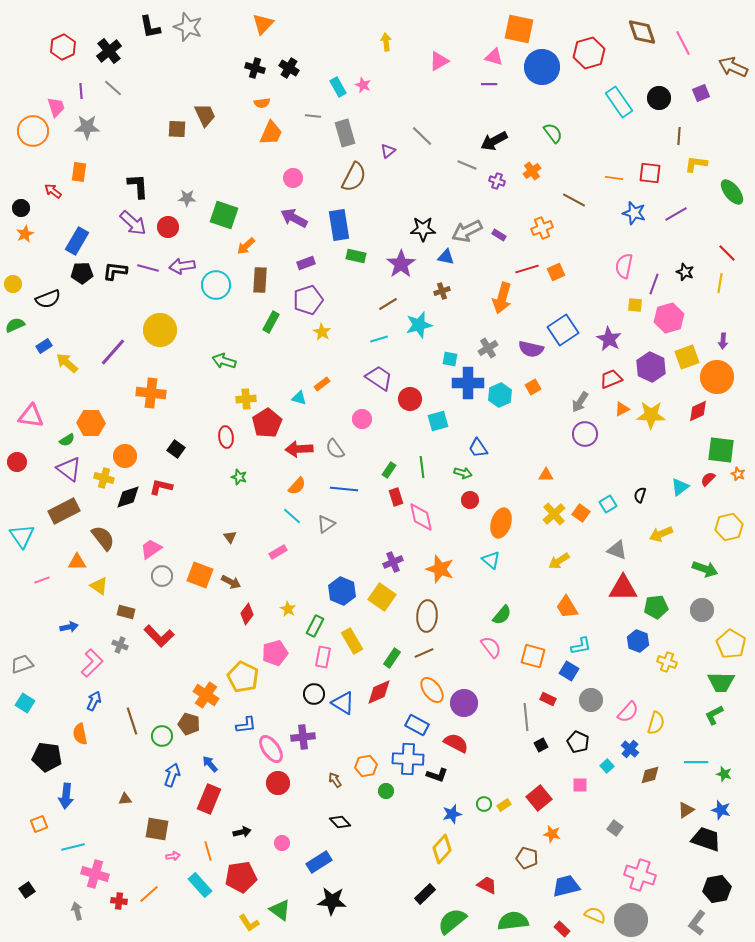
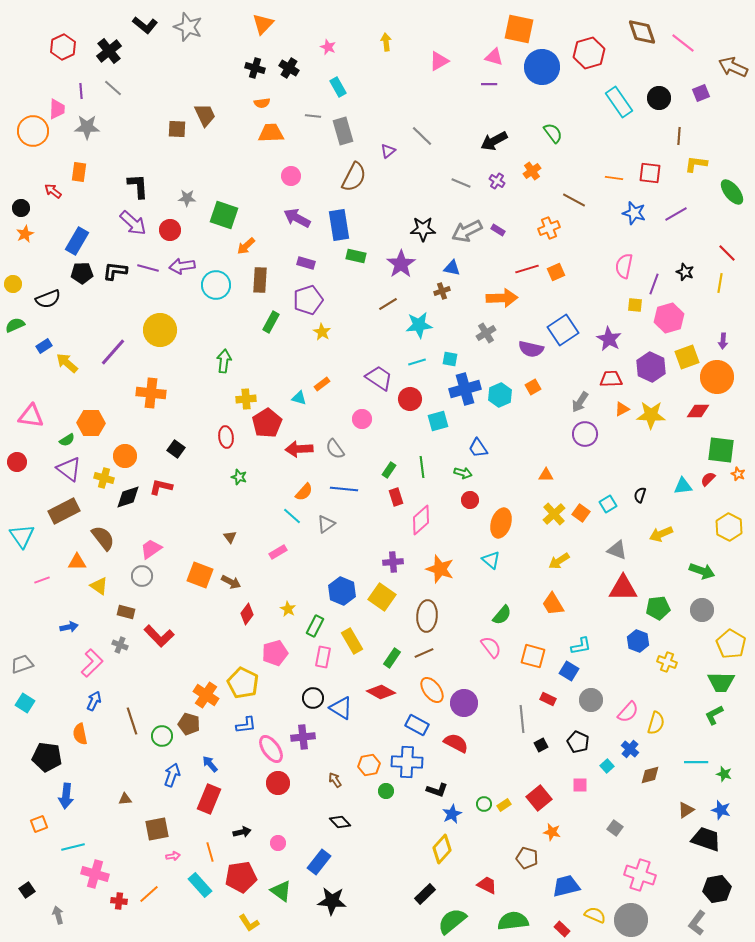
black L-shape at (150, 27): moved 5 px left, 2 px up; rotated 40 degrees counterclockwise
pink line at (683, 43): rotated 25 degrees counterclockwise
pink star at (363, 85): moved 35 px left, 38 px up
pink trapezoid at (56, 107): moved 1 px right, 2 px down; rotated 20 degrees clockwise
orange trapezoid at (271, 133): rotated 116 degrees counterclockwise
gray rectangle at (345, 133): moved 2 px left, 2 px up
gray line at (467, 165): moved 6 px left, 18 px down
pink circle at (293, 178): moved 2 px left, 2 px up
purple cross at (497, 181): rotated 14 degrees clockwise
purple arrow at (294, 218): moved 3 px right
red circle at (168, 227): moved 2 px right, 3 px down
orange cross at (542, 228): moved 7 px right
purple rectangle at (499, 235): moved 1 px left, 5 px up
blue triangle at (446, 257): moved 6 px right, 11 px down
purple rectangle at (306, 263): rotated 36 degrees clockwise
orange arrow at (502, 298): rotated 108 degrees counterclockwise
cyan star at (419, 325): rotated 8 degrees clockwise
cyan line at (379, 339): moved 38 px right, 23 px down
gray cross at (488, 348): moved 2 px left, 15 px up
green arrow at (224, 361): rotated 80 degrees clockwise
red trapezoid at (611, 379): rotated 20 degrees clockwise
blue cross at (468, 383): moved 3 px left, 6 px down; rotated 16 degrees counterclockwise
red diamond at (698, 411): rotated 25 degrees clockwise
orange semicircle at (297, 486): moved 7 px right, 6 px down
cyan triangle at (680, 487): moved 3 px right, 1 px up; rotated 30 degrees clockwise
pink diamond at (421, 517): moved 3 px down; rotated 60 degrees clockwise
yellow hexagon at (729, 527): rotated 20 degrees counterclockwise
purple cross at (393, 562): rotated 18 degrees clockwise
green arrow at (705, 569): moved 3 px left, 2 px down
gray circle at (162, 576): moved 20 px left
orange trapezoid at (567, 607): moved 14 px left, 3 px up
green pentagon at (656, 607): moved 2 px right, 1 px down
yellow pentagon at (243, 677): moved 6 px down
red diamond at (379, 692): moved 2 px right; rotated 52 degrees clockwise
black circle at (314, 694): moved 1 px left, 4 px down
blue triangle at (343, 703): moved 2 px left, 5 px down
gray line at (526, 717): moved 4 px left, 2 px down
blue cross at (408, 759): moved 1 px left, 3 px down
orange hexagon at (366, 766): moved 3 px right, 1 px up
black L-shape at (437, 775): moved 15 px down
blue star at (452, 814): rotated 12 degrees counterclockwise
brown square at (157, 829): rotated 20 degrees counterclockwise
orange star at (552, 834): moved 2 px up
pink circle at (282, 843): moved 4 px left
orange line at (208, 851): moved 2 px right, 1 px down
blue rectangle at (319, 862): rotated 20 degrees counterclockwise
green triangle at (280, 910): moved 1 px right, 19 px up
gray arrow at (77, 911): moved 19 px left, 4 px down
